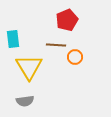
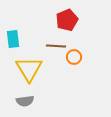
brown line: moved 1 px down
orange circle: moved 1 px left
yellow triangle: moved 2 px down
